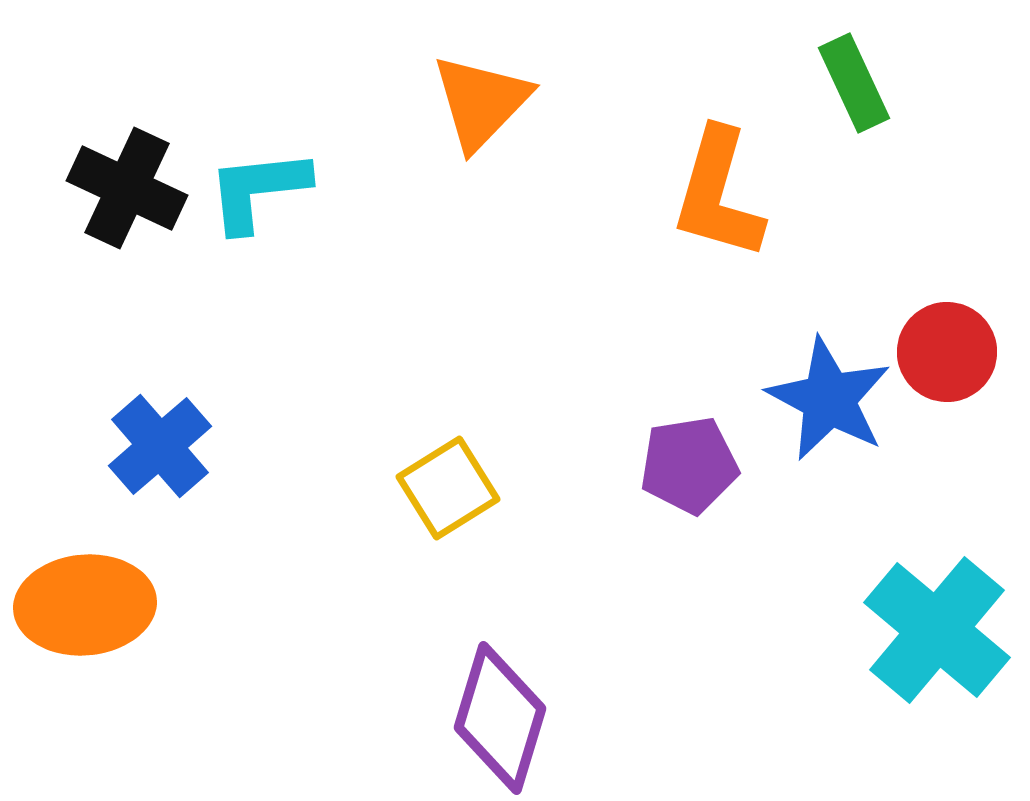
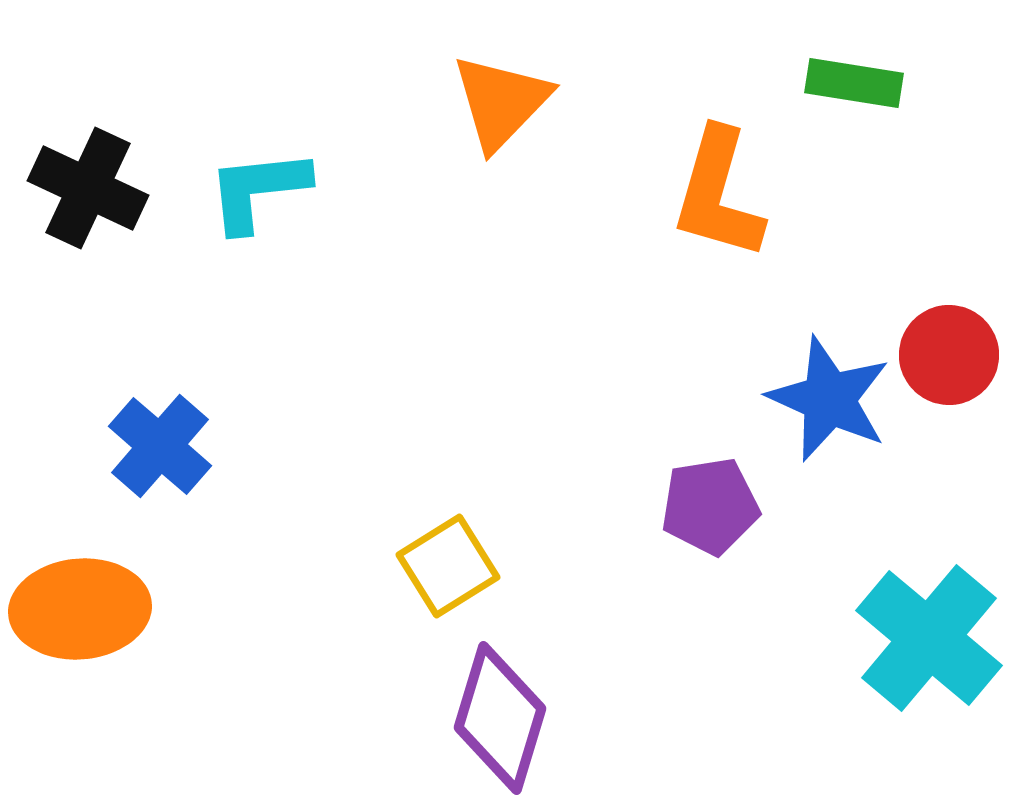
green rectangle: rotated 56 degrees counterclockwise
orange triangle: moved 20 px right
black cross: moved 39 px left
red circle: moved 2 px right, 3 px down
blue star: rotated 4 degrees counterclockwise
blue cross: rotated 8 degrees counterclockwise
purple pentagon: moved 21 px right, 41 px down
yellow square: moved 78 px down
orange ellipse: moved 5 px left, 4 px down
cyan cross: moved 8 px left, 8 px down
